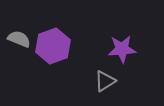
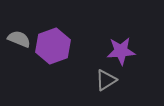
purple star: moved 1 px left, 2 px down
gray triangle: moved 1 px right, 1 px up
